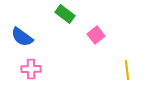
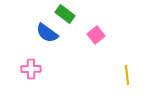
blue semicircle: moved 25 px right, 4 px up
yellow line: moved 5 px down
